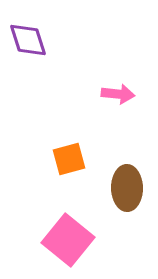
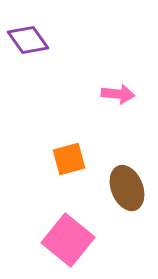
purple diamond: rotated 18 degrees counterclockwise
brown ellipse: rotated 21 degrees counterclockwise
